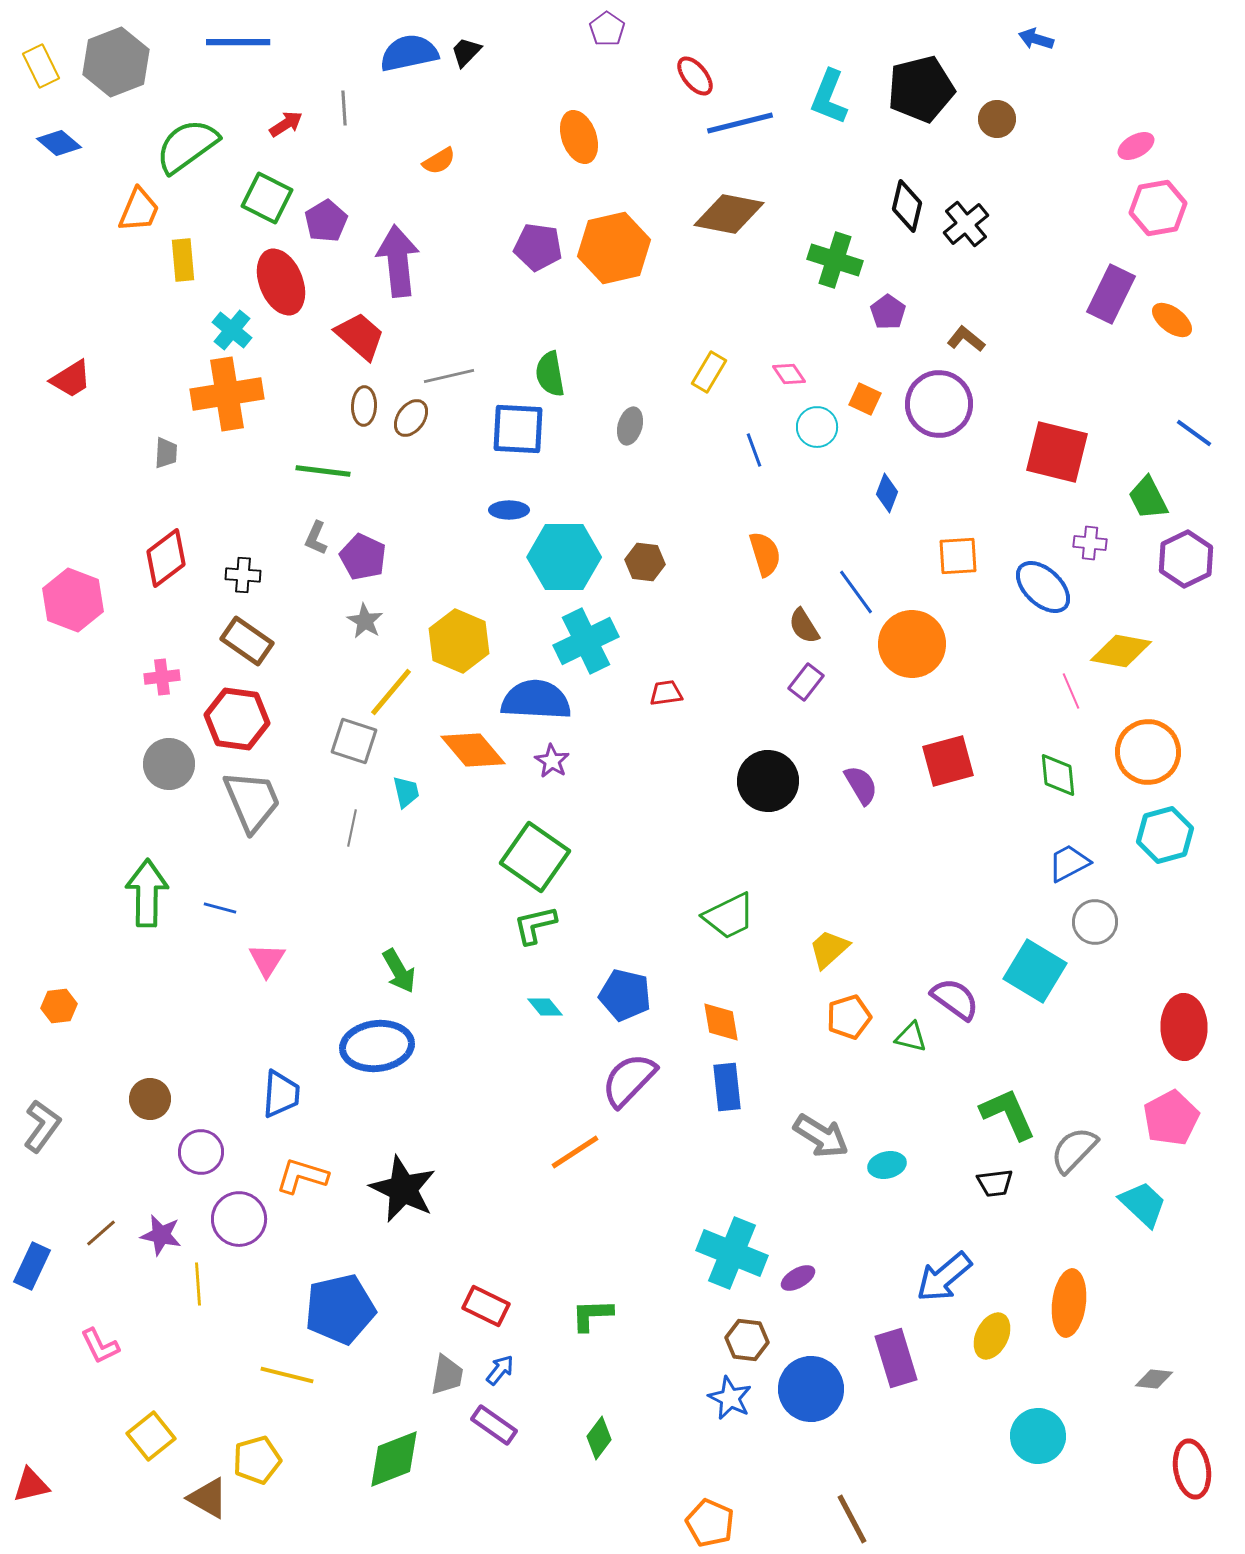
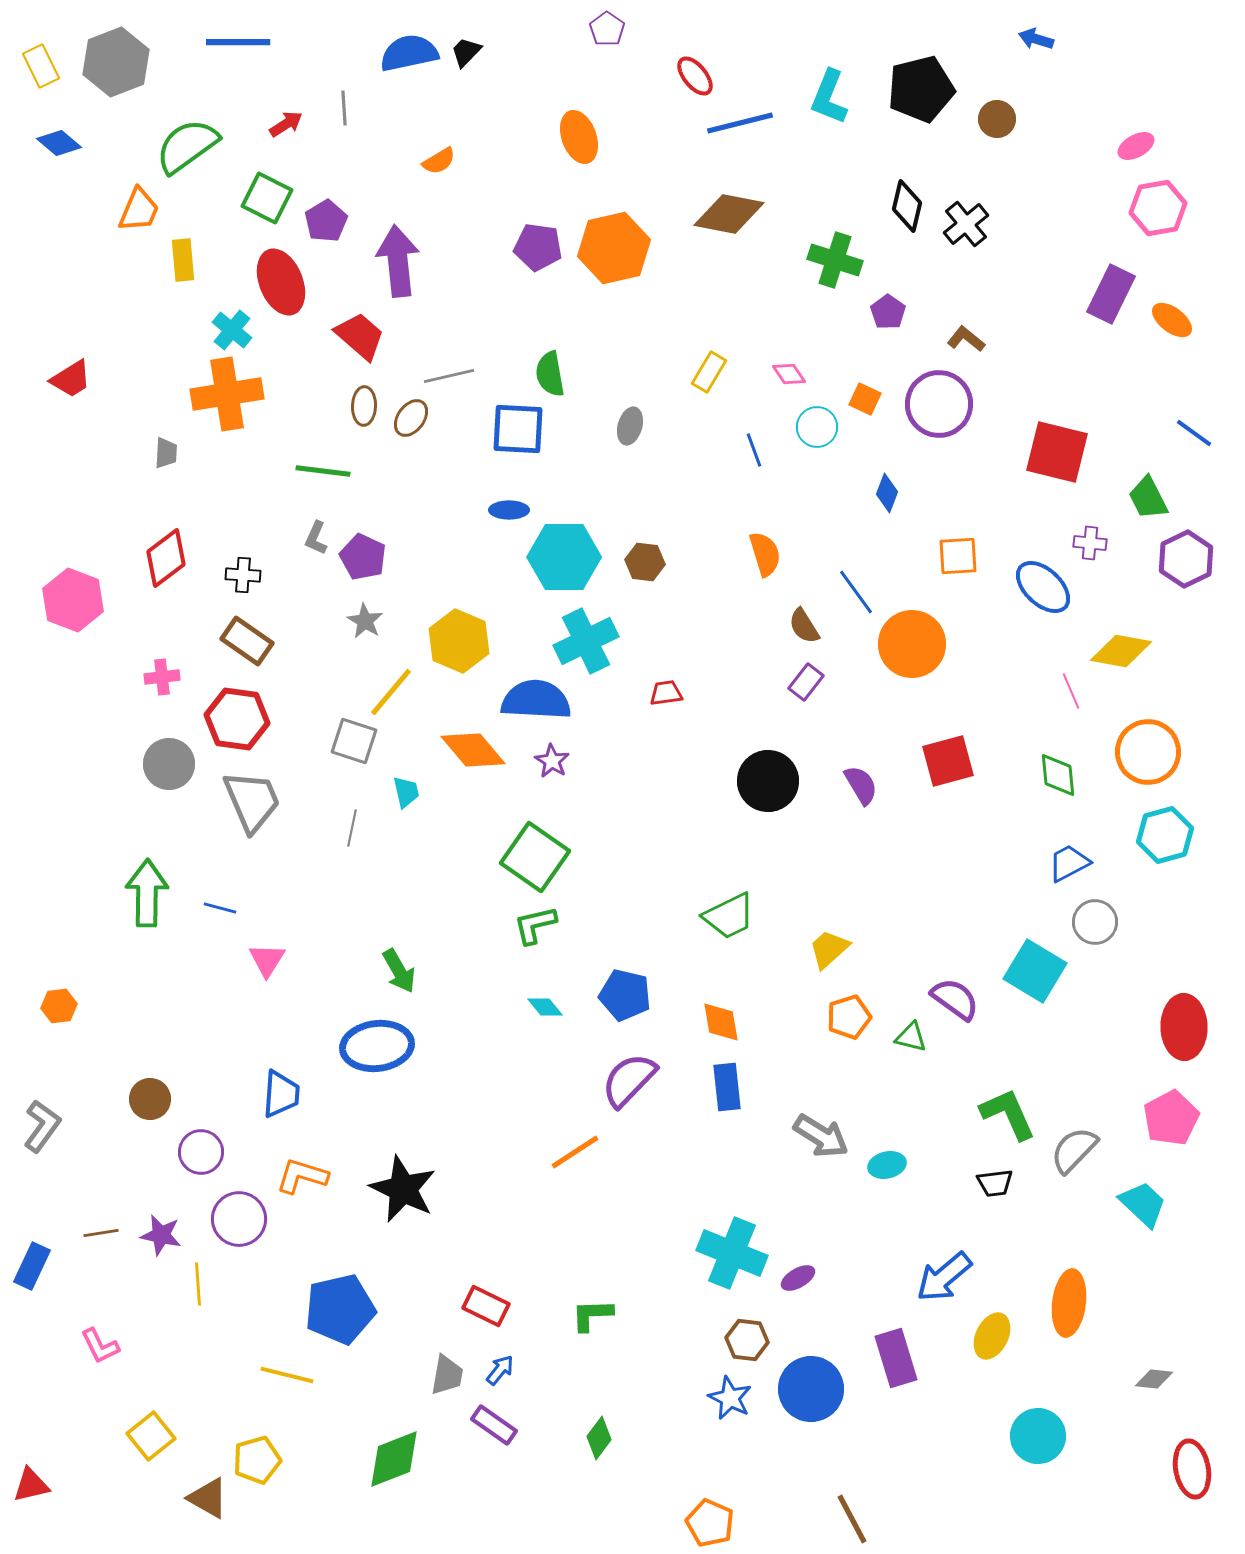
brown line at (101, 1233): rotated 32 degrees clockwise
